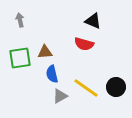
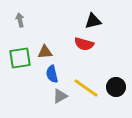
black triangle: rotated 36 degrees counterclockwise
